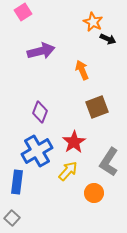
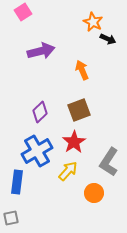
brown square: moved 18 px left, 3 px down
purple diamond: rotated 25 degrees clockwise
gray square: moved 1 px left; rotated 35 degrees clockwise
